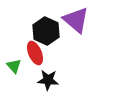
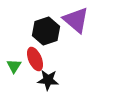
black hexagon: rotated 16 degrees clockwise
red ellipse: moved 6 px down
green triangle: rotated 14 degrees clockwise
